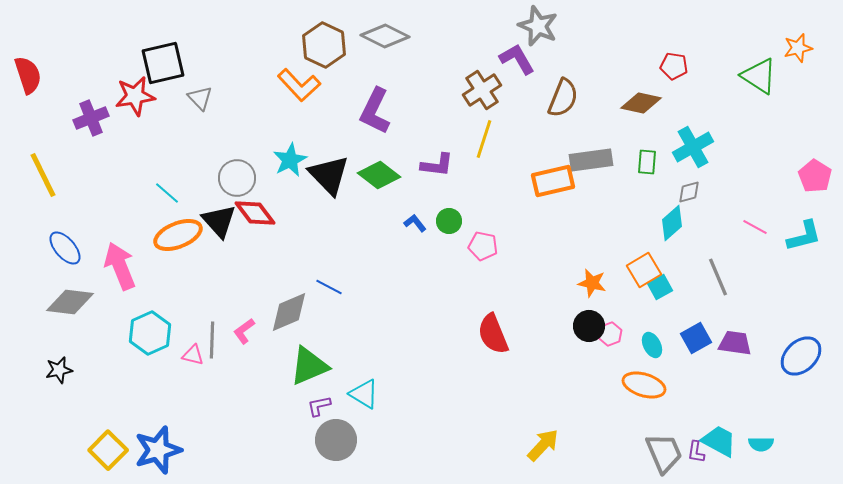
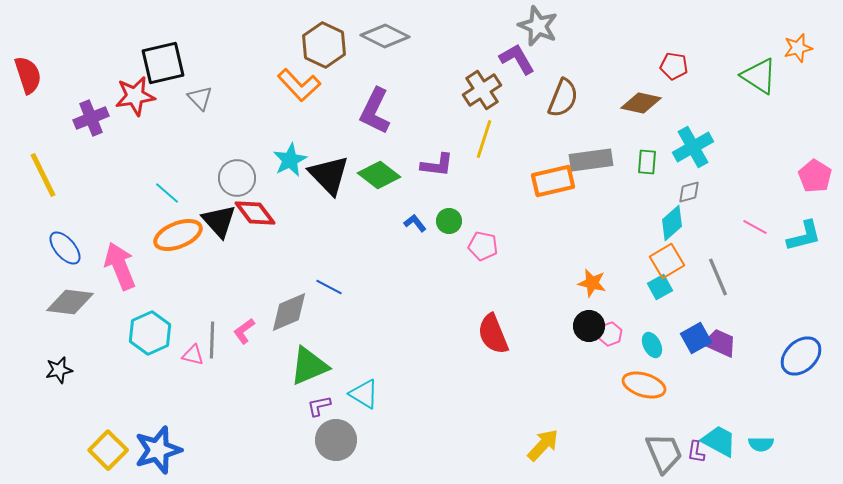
orange square at (644, 270): moved 23 px right, 9 px up
purple trapezoid at (735, 343): moved 15 px left; rotated 16 degrees clockwise
